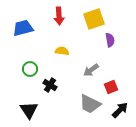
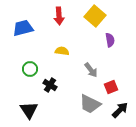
yellow square: moved 1 px right, 3 px up; rotated 30 degrees counterclockwise
gray arrow: rotated 91 degrees counterclockwise
